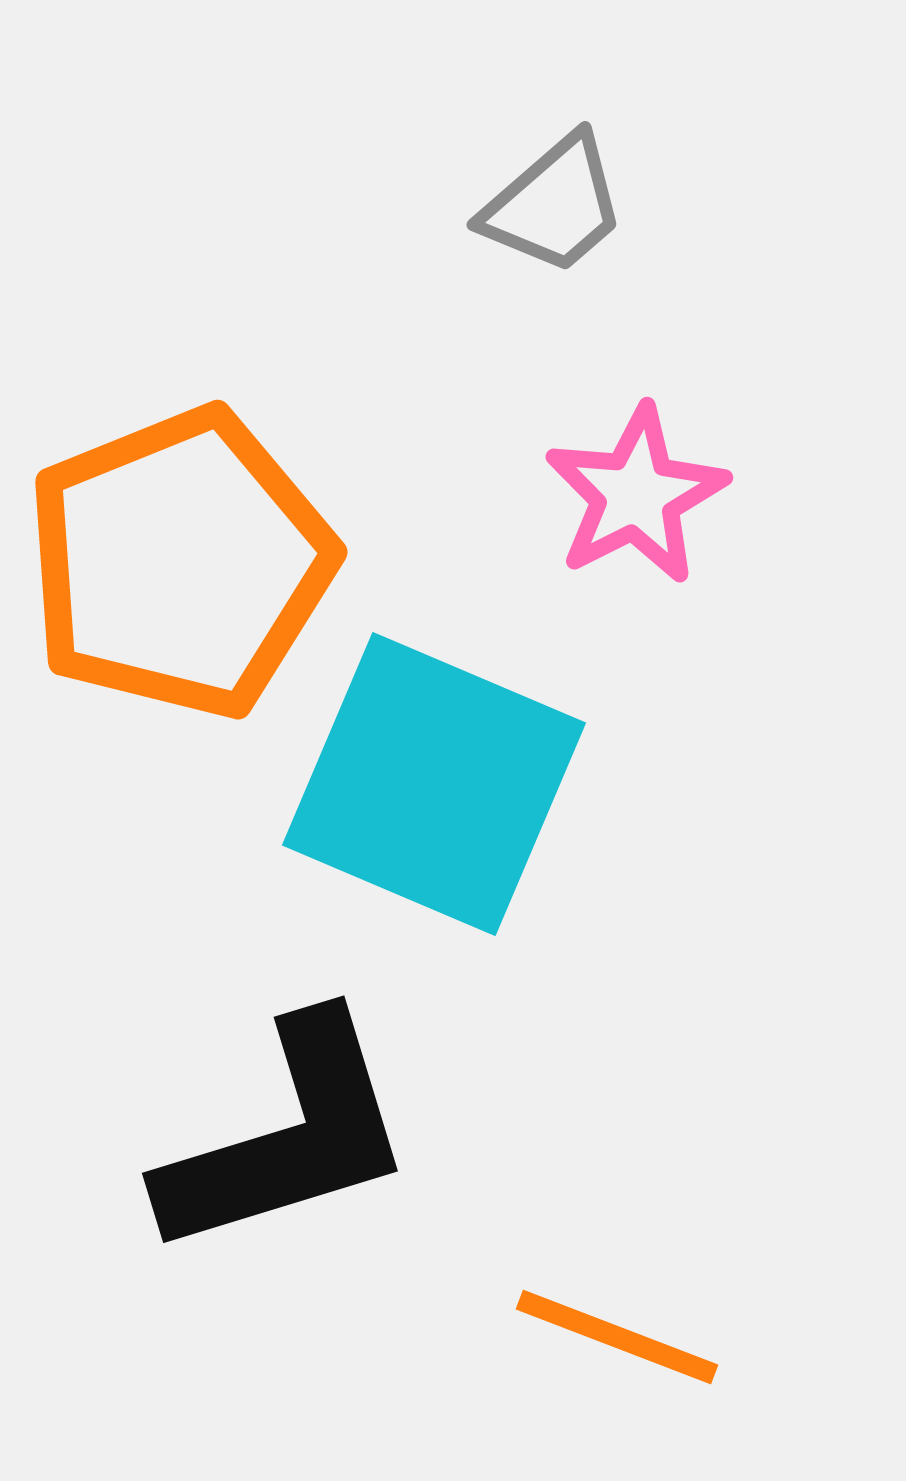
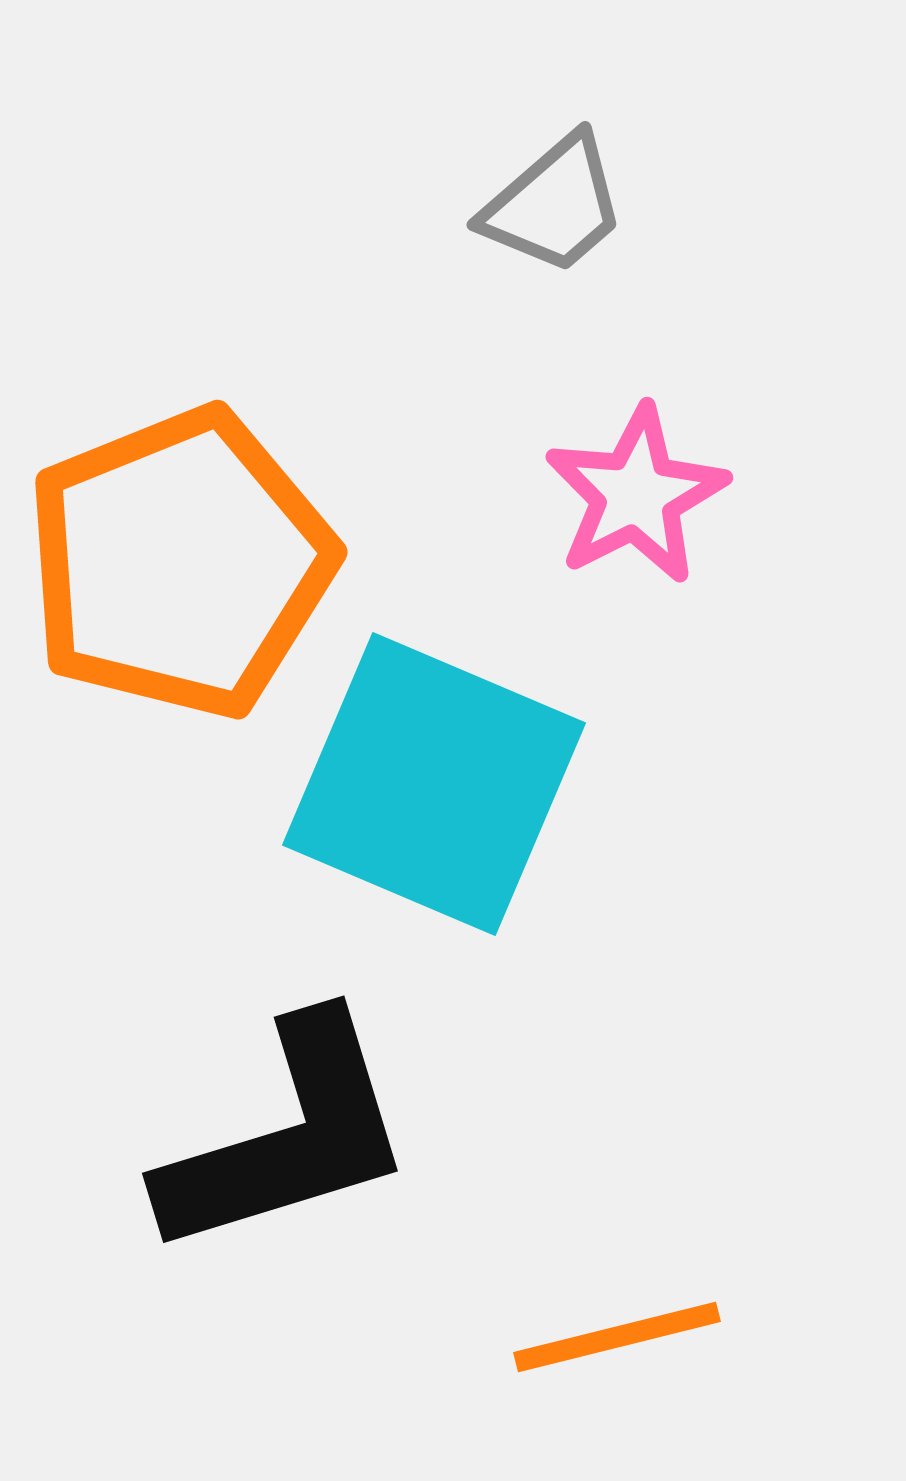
orange line: rotated 35 degrees counterclockwise
